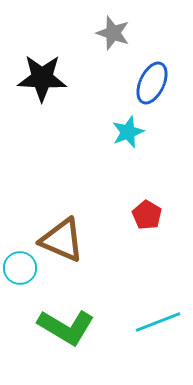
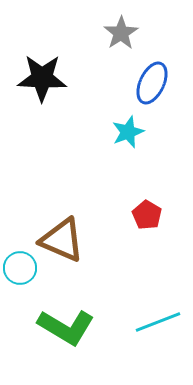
gray star: moved 8 px right; rotated 20 degrees clockwise
